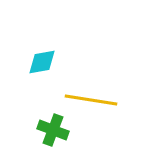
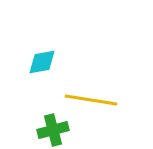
green cross: rotated 36 degrees counterclockwise
